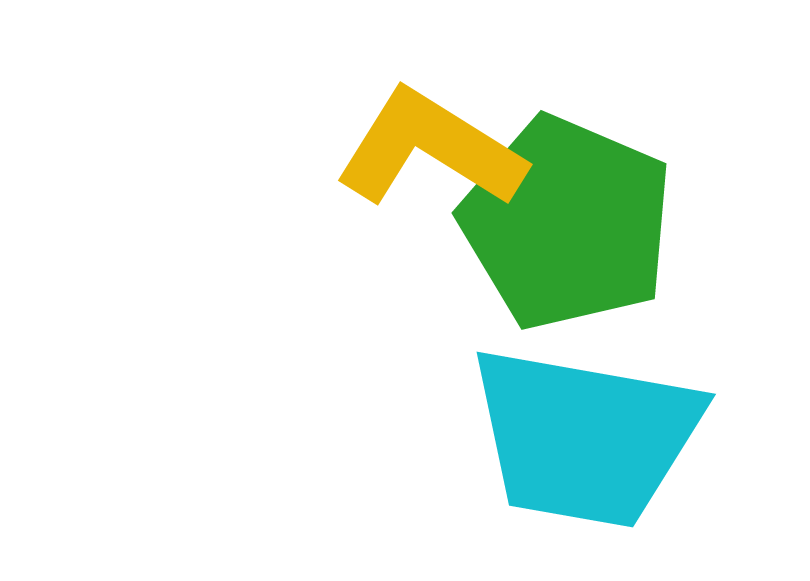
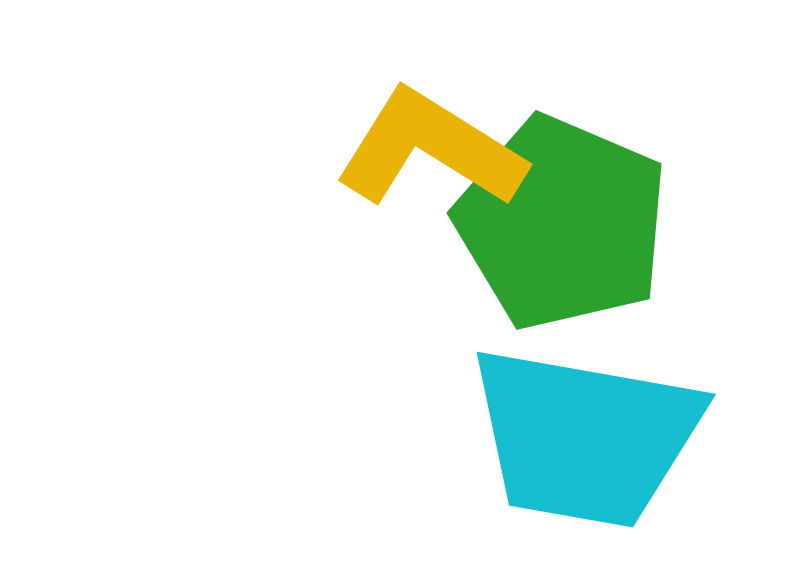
green pentagon: moved 5 px left
